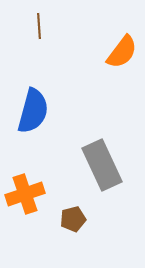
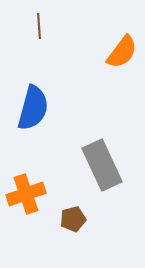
blue semicircle: moved 3 px up
orange cross: moved 1 px right
